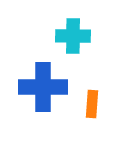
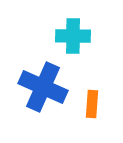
blue cross: rotated 24 degrees clockwise
